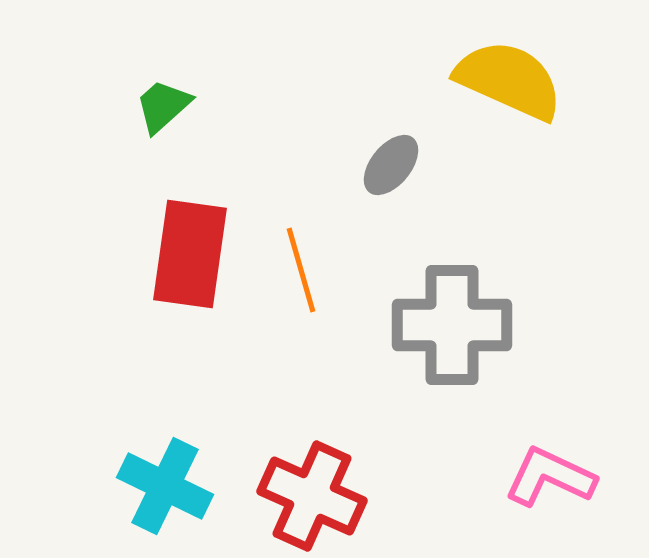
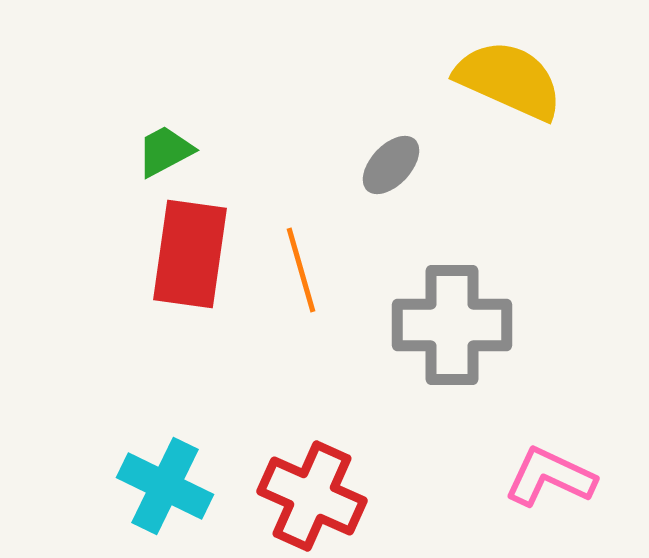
green trapezoid: moved 2 px right, 45 px down; rotated 14 degrees clockwise
gray ellipse: rotated 4 degrees clockwise
